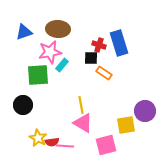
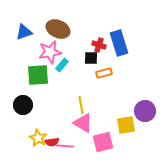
brown ellipse: rotated 20 degrees clockwise
orange rectangle: rotated 49 degrees counterclockwise
pink square: moved 3 px left, 3 px up
